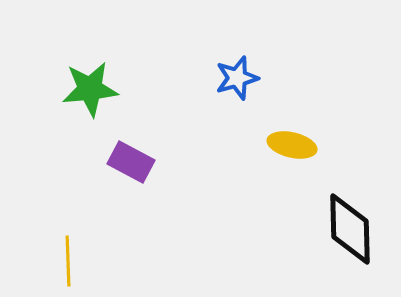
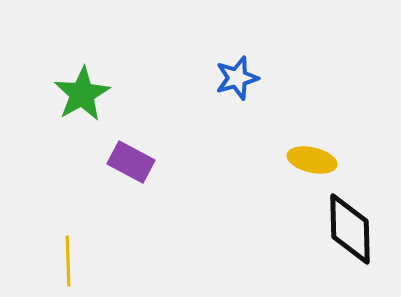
green star: moved 8 px left, 5 px down; rotated 24 degrees counterclockwise
yellow ellipse: moved 20 px right, 15 px down
